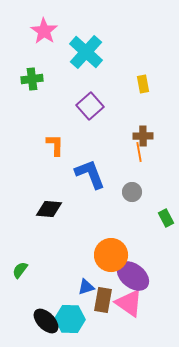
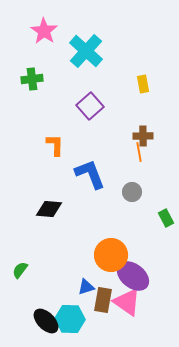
cyan cross: moved 1 px up
pink triangle: moved 2 px left, 1 px up
